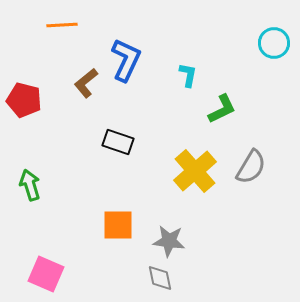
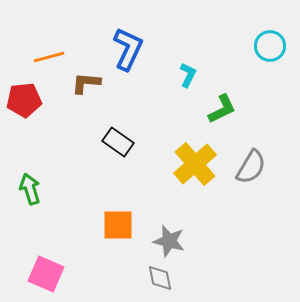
orange line: moved 13 px left, 32 px down; rotated 12 degrees counterclockwise
cyan circle: moved 4 px left, 3 px down
blue L-shape: moved 2 px right, 11 px up
cyan L-shape: rotated 15 degrees clockwise
brown L-shape: rotated 44 degrees clockwise
red pentagon: rotated 20 degrees counterclockwise
black rectangle: rotated 16 degrees clockwise
yellow cross: moved 7 px up
green arrow: moved 4 px down
gray star: rotated 8 degrees clockwise
